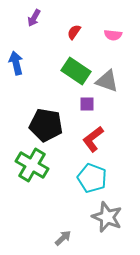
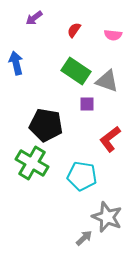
purple arrow: rotated 24 degrees clockwise
red semicircle: moved 2 px up
red L-shape: moved 17 px right
green cross: moved 2 px up
cyan pentagon: moved 10 px left, 2 px up; rotated 12 degrees counterclockwise
gray arrow: moved 21 px right
